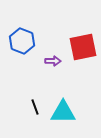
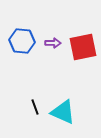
blue hexagon: rotated 15 degrees counterclockwise
purple arrow: moved 18 px up
cyan triangle: rotated 24 degrees clockwise
